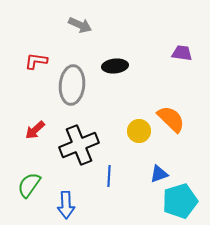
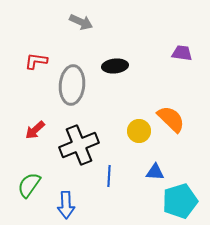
gray arrow: moved 1 px right, 3 px up
blue triangle: moved 4 px left, 2 px up; rotated 24 degrees clockwise
